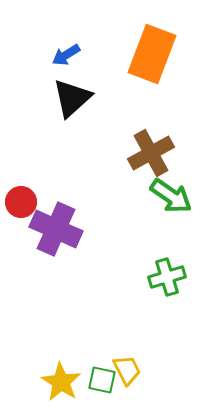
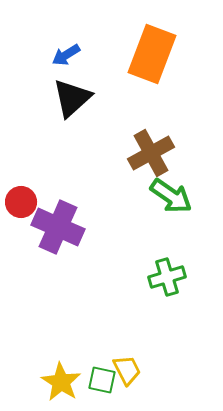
purple cross: moved 2 px right, 2 px up
